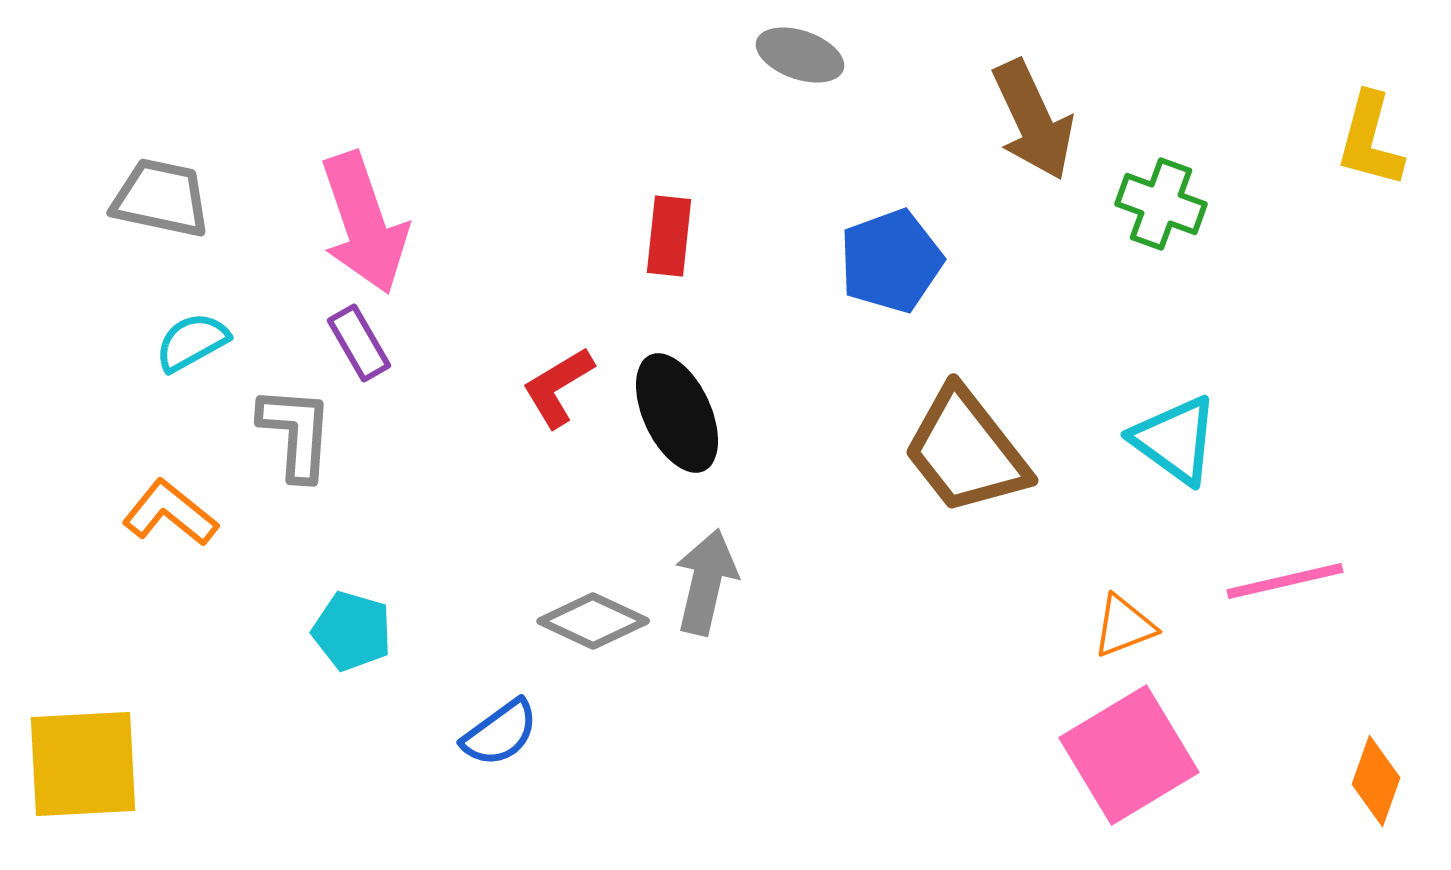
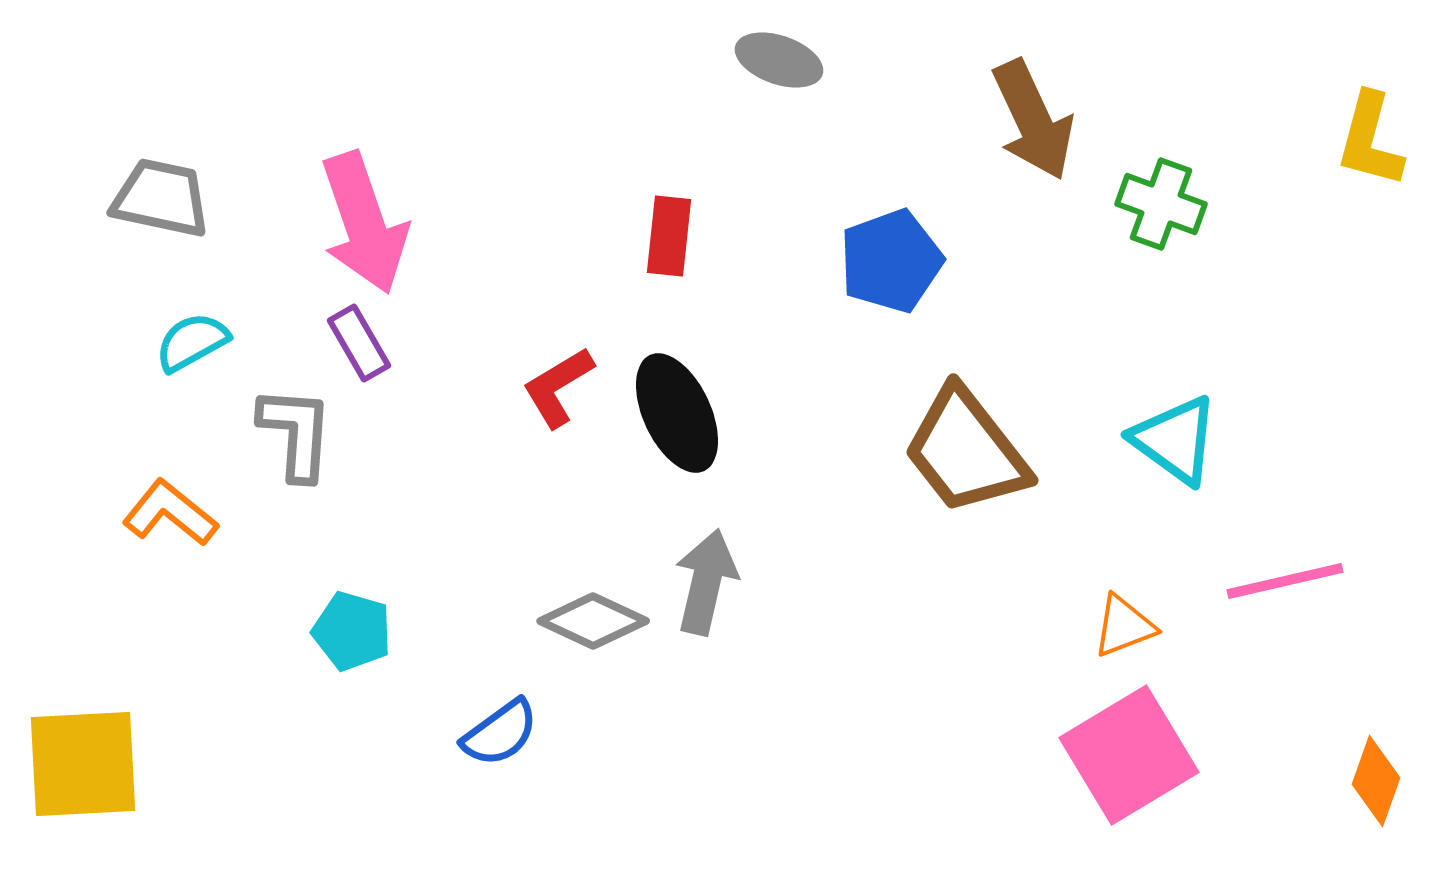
gray ellipse: moved 21 px left, 5 px down
